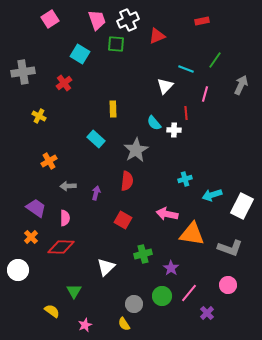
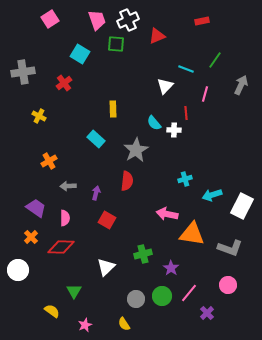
red square at (123, 220): moved 16 px left
gray circle at (134, 304): moved 2 px right, 5 px up
